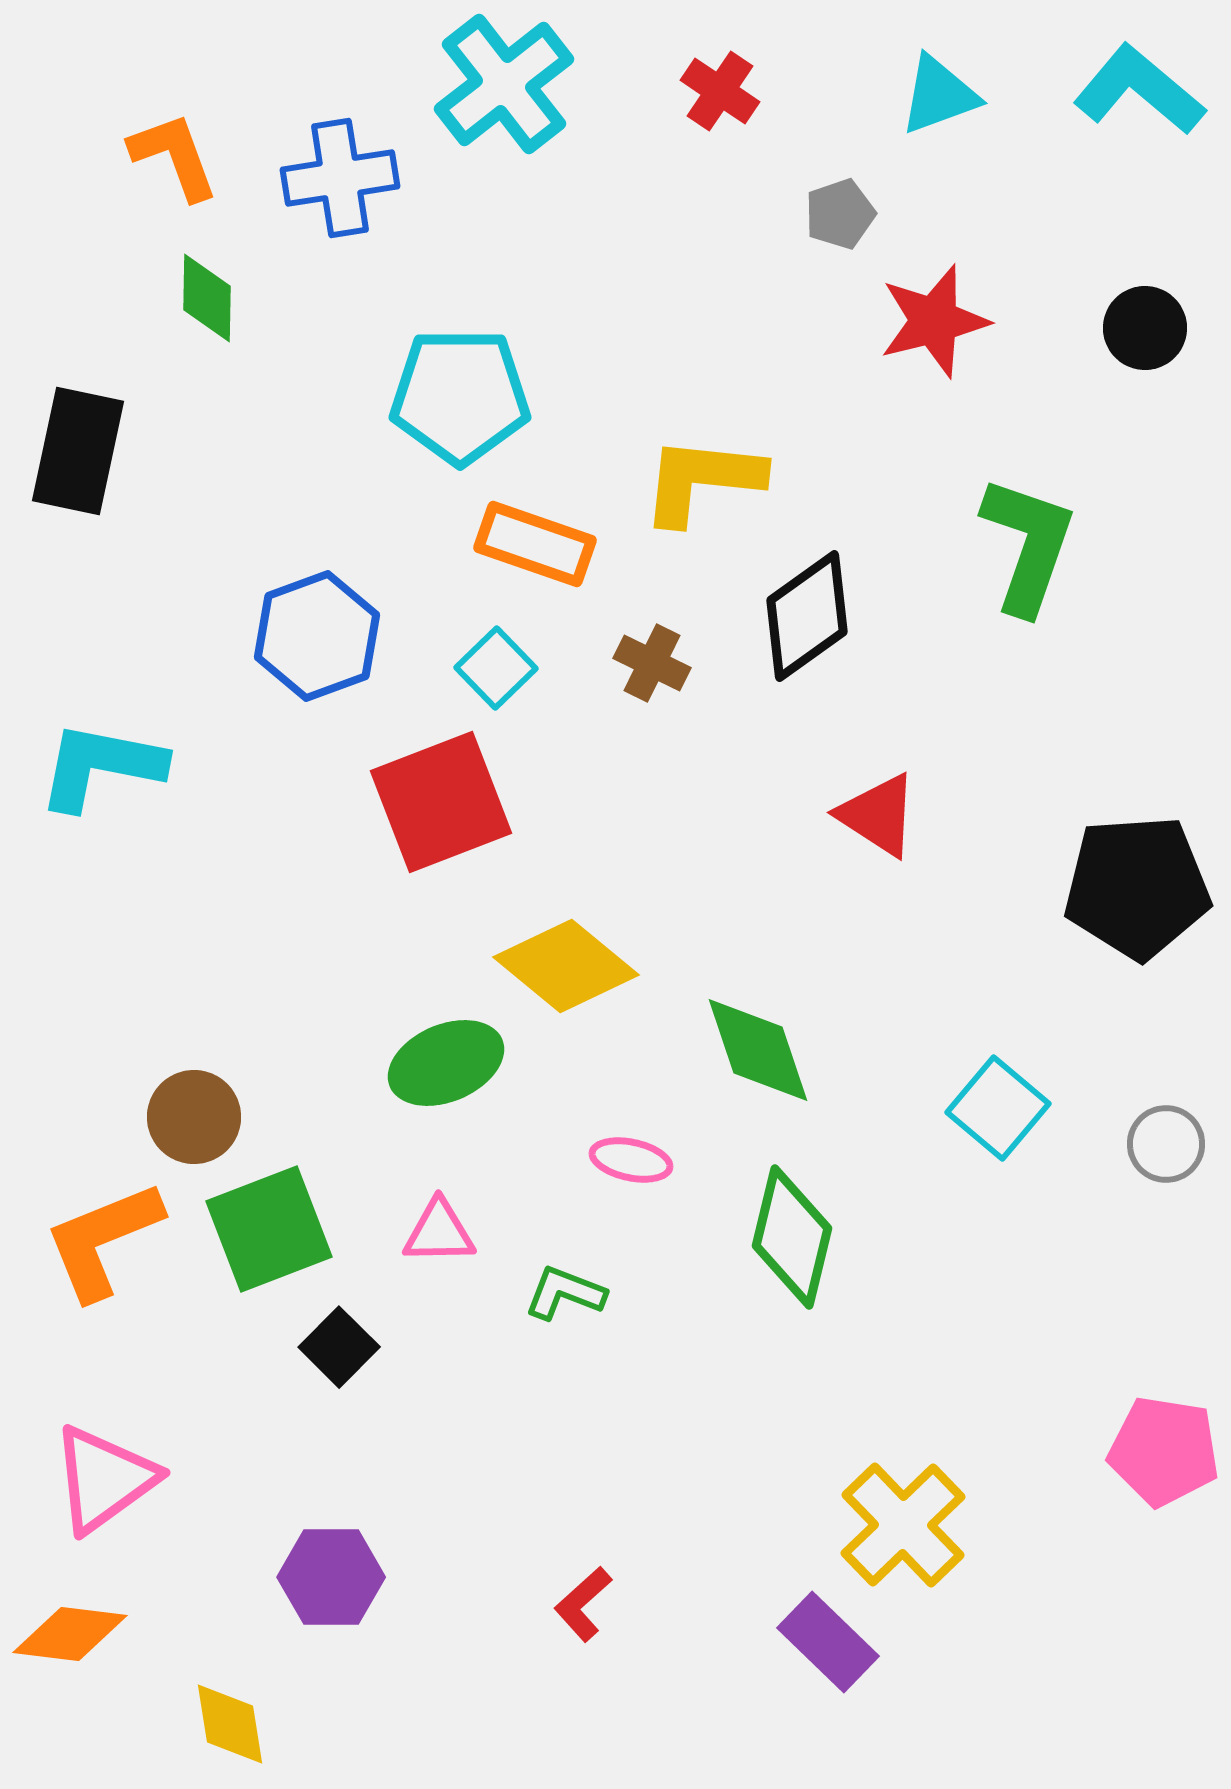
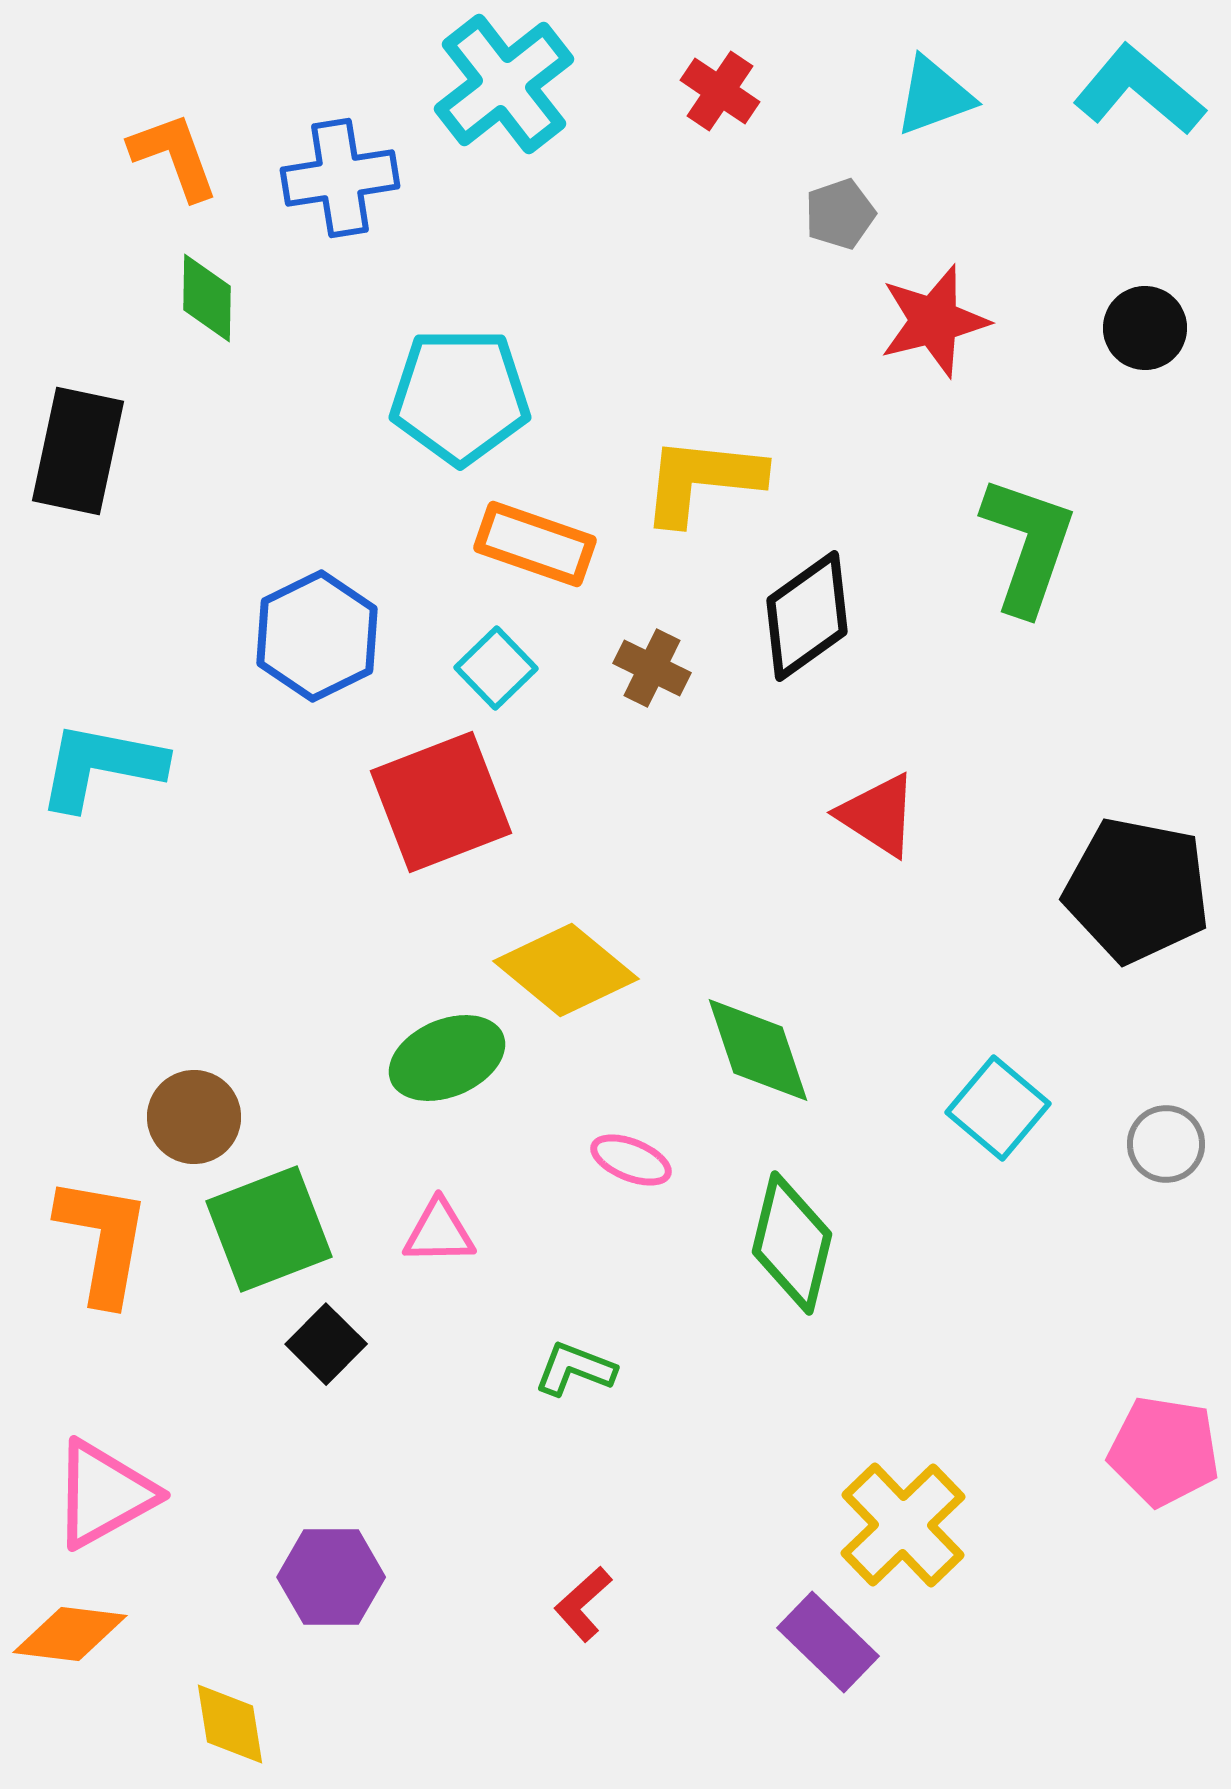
cyan triangle at (939, 95): moved 5 px left, 1 px down
blue hexagon at (317, 636): rotated 6 degrees counterclockwise
brown cross at (652, 663): moved 5 px down
black pentagon at (1137, 887): moved 3 px down; rotated 15 degrees clockwise
yellow diamond at (566, 966): moved 4 px down
green ellipse at (446, 1063): moved 1 px right, 5 px up
pink ellipse at (631, 1160): rotated 10 degrees clockwise
green diamond at (792, 1237): moved 6 px down
orange L-shape at (103, 1240): rotated 122 degrees clockwise
green L-shape at (565, 1293): moved 10 px right, 76 px down
black square at (339, 1347): moved 13 px left, 3 px up
pink triangle at (104, 1479): moved 15 px down; rotated 7 degrees clockwise
